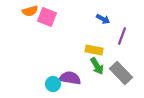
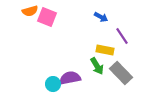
blue arrow: moved 2 px left, 2 px up
purple line: rotated 54 degrees counterclockwise
yellow rectangle: moved 11 px right
purple semicircle: rotated 20 degrees counterclockwise
